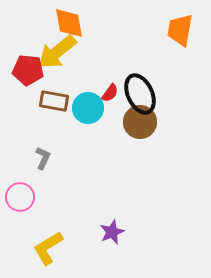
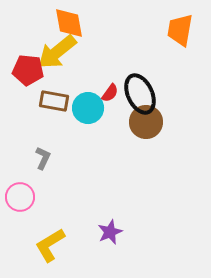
brown circle: moved 6 px right
purple star: moved 2 px left
yellow L-shape: moved 2 px right, 3 px up
